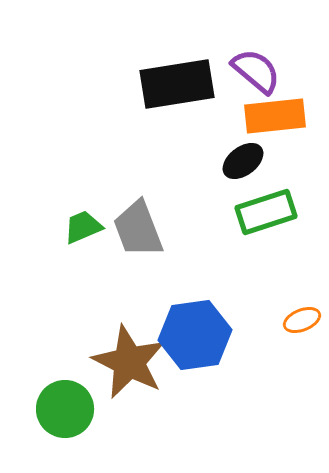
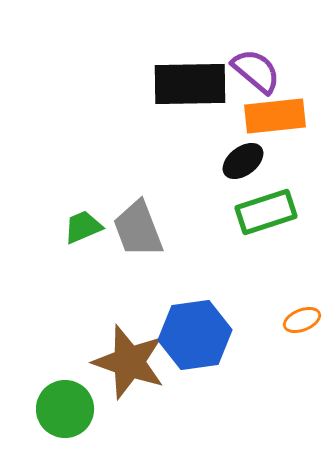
black rectangle: moved 13 px right; rotated 8 degrees clockwise
brown star: rotated 8 degrees counterclockwise
